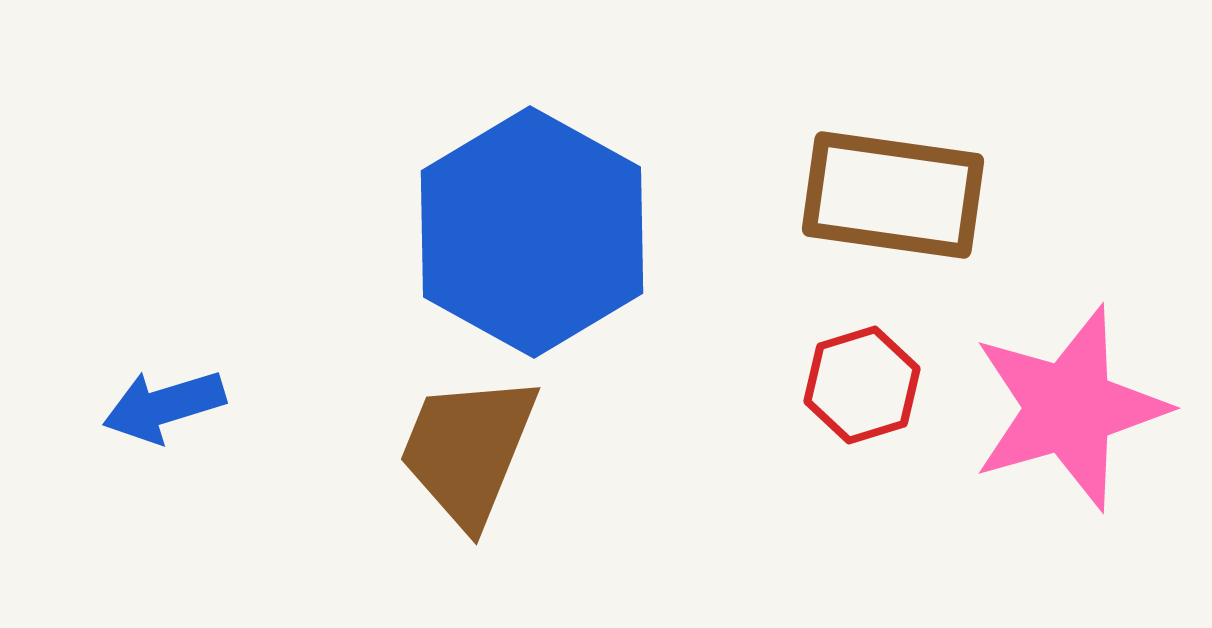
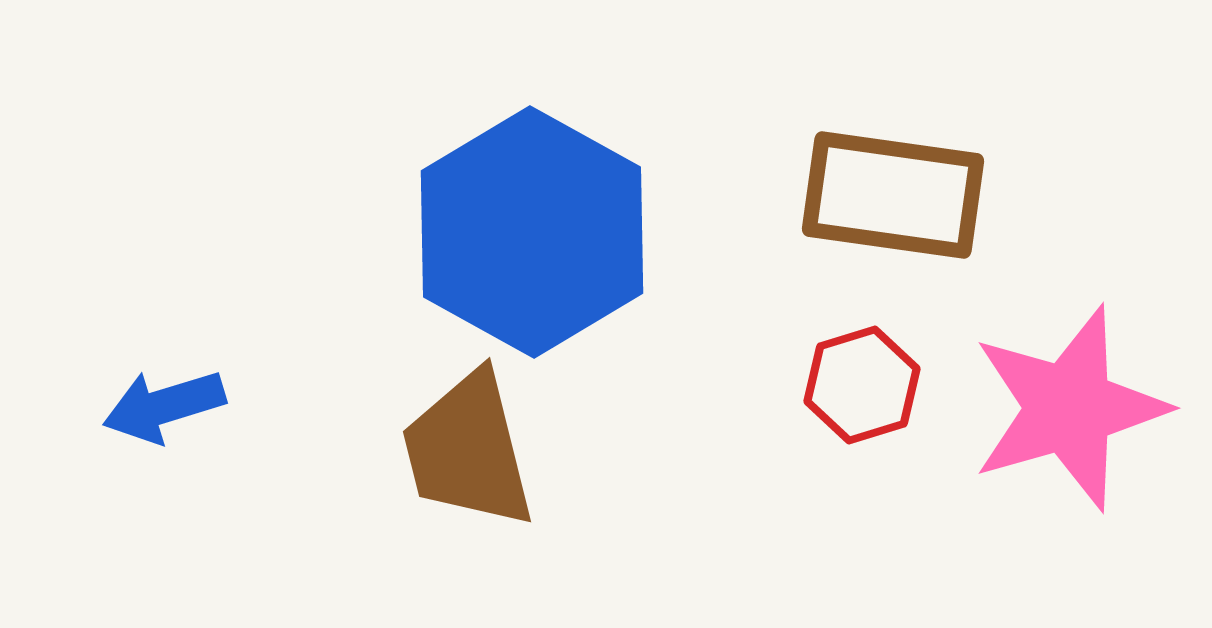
brown trapezoid: rotated 36 degrees counterclockwise
